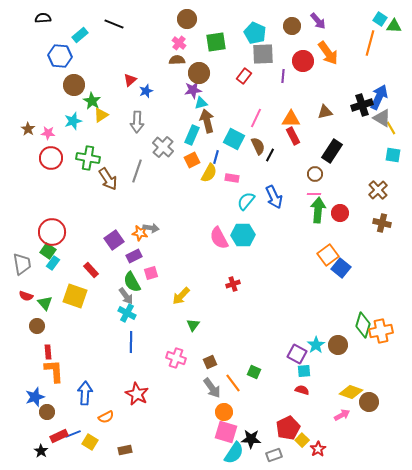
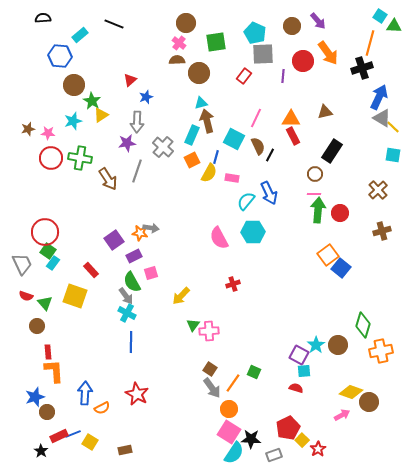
brown circle at (187, 19): moved 1 px left, 4 px down
cyan square at (380, 19): moved 3 px up
purple star at (193, 90): moved 66 px left, 53 px down
blue star at (146, 91): moved 6 px down
black cross at (362, 105): moved 37 px up
yellow line at (391, 128): moved 2 px right, 1 px up; rotated 16 degrees counterclockwise
brown star at (28, 129): rotated 24 degrees clockwise
green cross at (88, 158): moved 8 px left
blue arrow at (274, 197): moved 5 px left, 4 px up
brown cross at (382, 223): moved 8 px down; rotated 30 degrees counterclockwise
red circle at (52, 232): moved 7 px left
cyan hexagon at (243, 235): moved 10 px right, 3 px up
gray trapezoid at (22, 264): rotated 15 degrees counterclockwise
orange cross at (381, 331): moved 20 px down
purple square at (297, 354): moved 2 px right, 1 px down
pink cross at (176, 358): moved 33 px right, 27 px up; rotated 24 degrees counterclockwise
brown square at (210, 362): moved 7 px down; rotated 32 degrees counterclockwise
orange line at (233, 383): rotated 72 degrees clockwise
red semicircle at (302, 390): moved 6 px left, 2 px up
orange circle at (224, 412): moved 5 px right, 3 px up
orange semicircle at (106, 417): moved 4 px left, 9 px up
pink square at (226, 432): moved 3 px right; rotated 15 degrees clockwise
